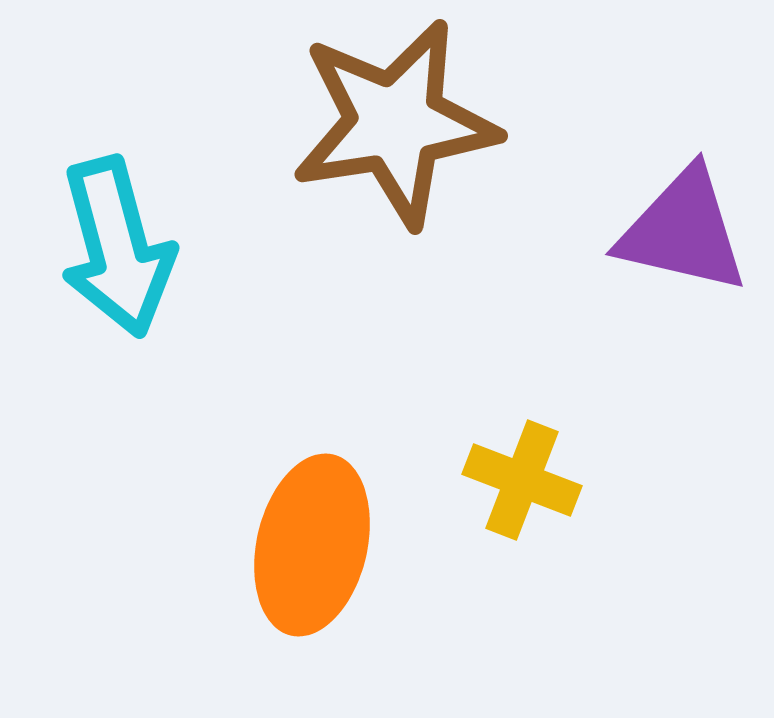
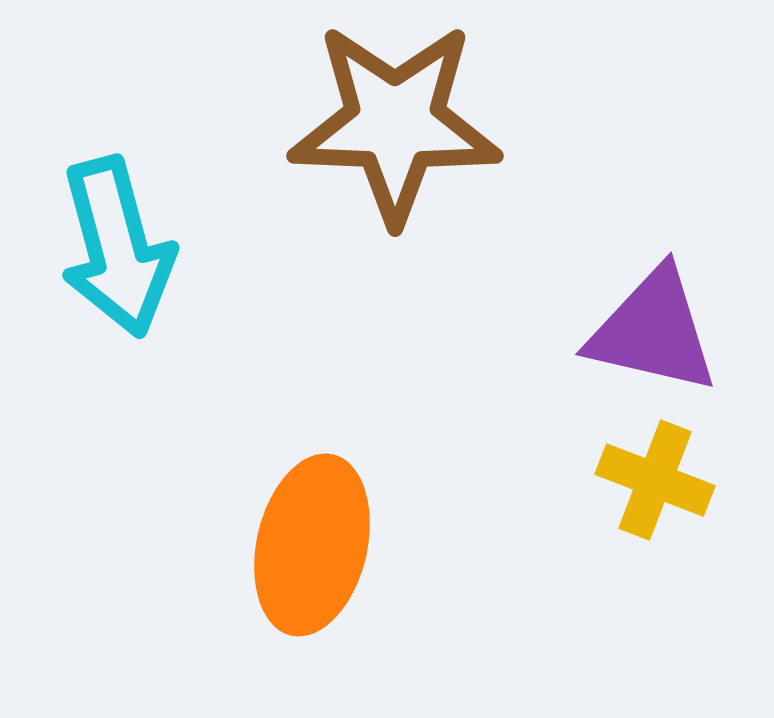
brown star: rotated 11 degrees clockwise
purple triangle: moved 30 px left, 100 px down
yellow cross: moved 133 px right
